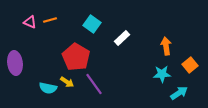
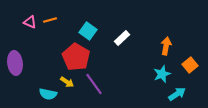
cyan square: moved 4 px left, 7 px down
orange arrow: rotated 18 degrees clockwise
cyan star: rotated 18 degrees counterclockwise
cyan semicircle: moved 6 px down
cyan arrow: moved 2 px left, 1 px down
